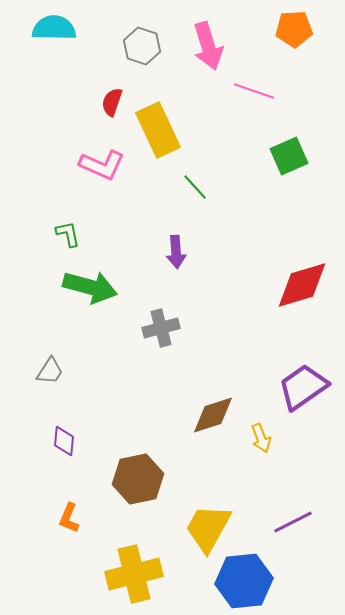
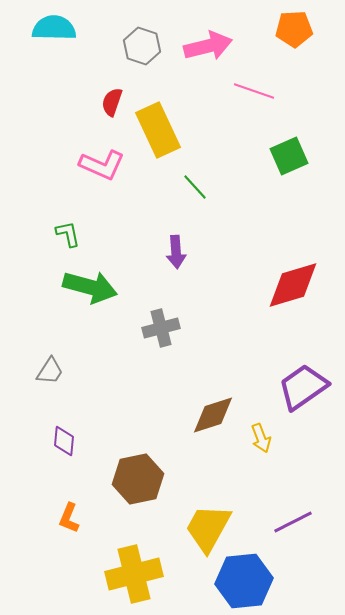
pink arrow: rotated 87 degrees counterclockwise
red diamond: moved 9 px left
